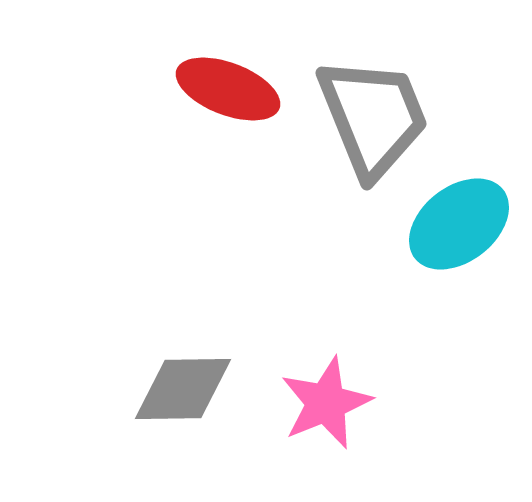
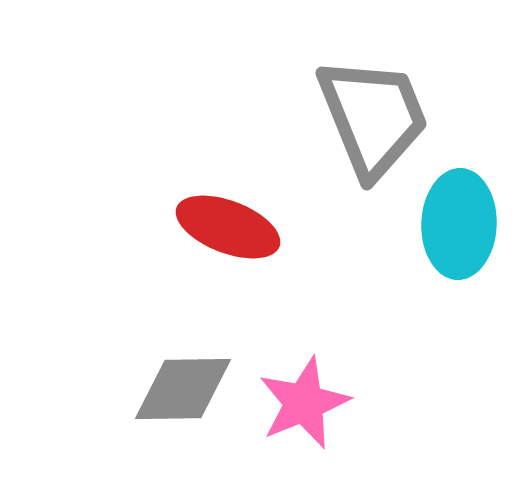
red ellipse: moved 138 px down
cyan ellipse: rotated 50 degrees counterclockwise
pink star: moved 22 px left
